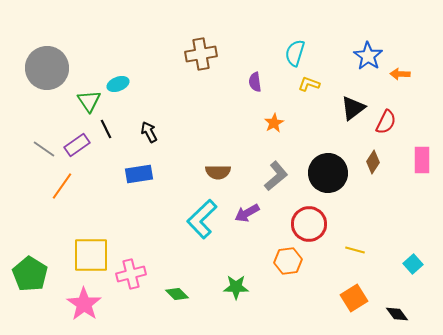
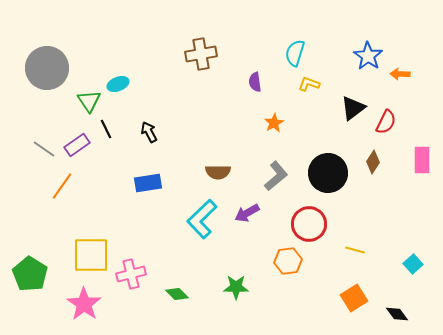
blue rectangle: moved 9 px right, 9 px down
